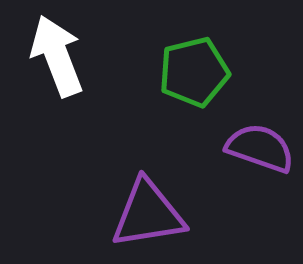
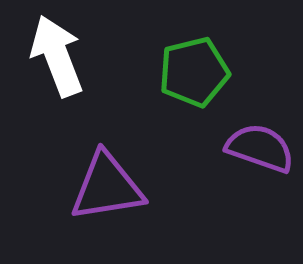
purple triangle: moved 41 px left, 27 px up
